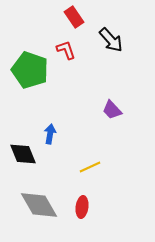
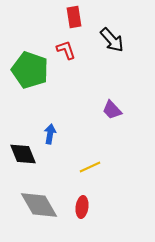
red rectangle: rotated 25 degrees clockwise
black arrow: moved 1 px right
